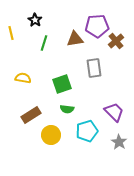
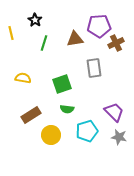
purple pentagon: moved 2 px right
brown cross: moved 2 px down; rotated 14 degrees clockwise
gray star: moved 5 px up; rotated 21 degrees counterclockwise
